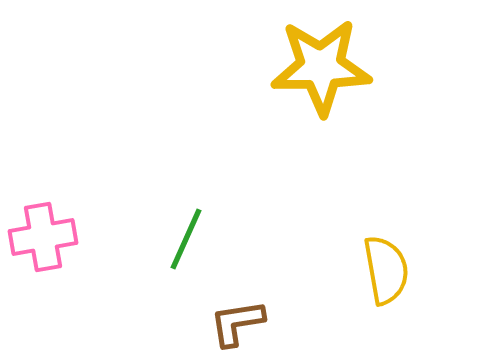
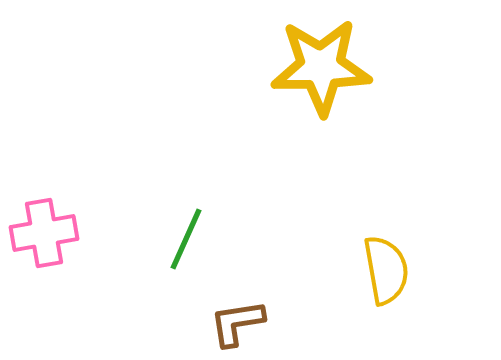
pink cross: moved 1 px right, 4 px up
